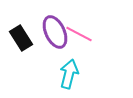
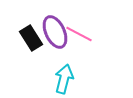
black rectangle: moved 10 px right
cyan arrow: moved 5 px left, 5 px down
